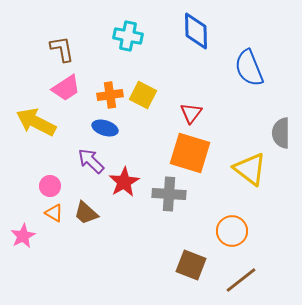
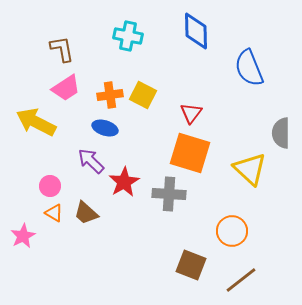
yellow triangle: rotated 6 degrees clockwise
